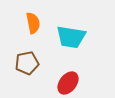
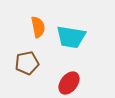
orange semicircle: moved 5 px right, 4 px down
red ellipse: moved 1 px right
